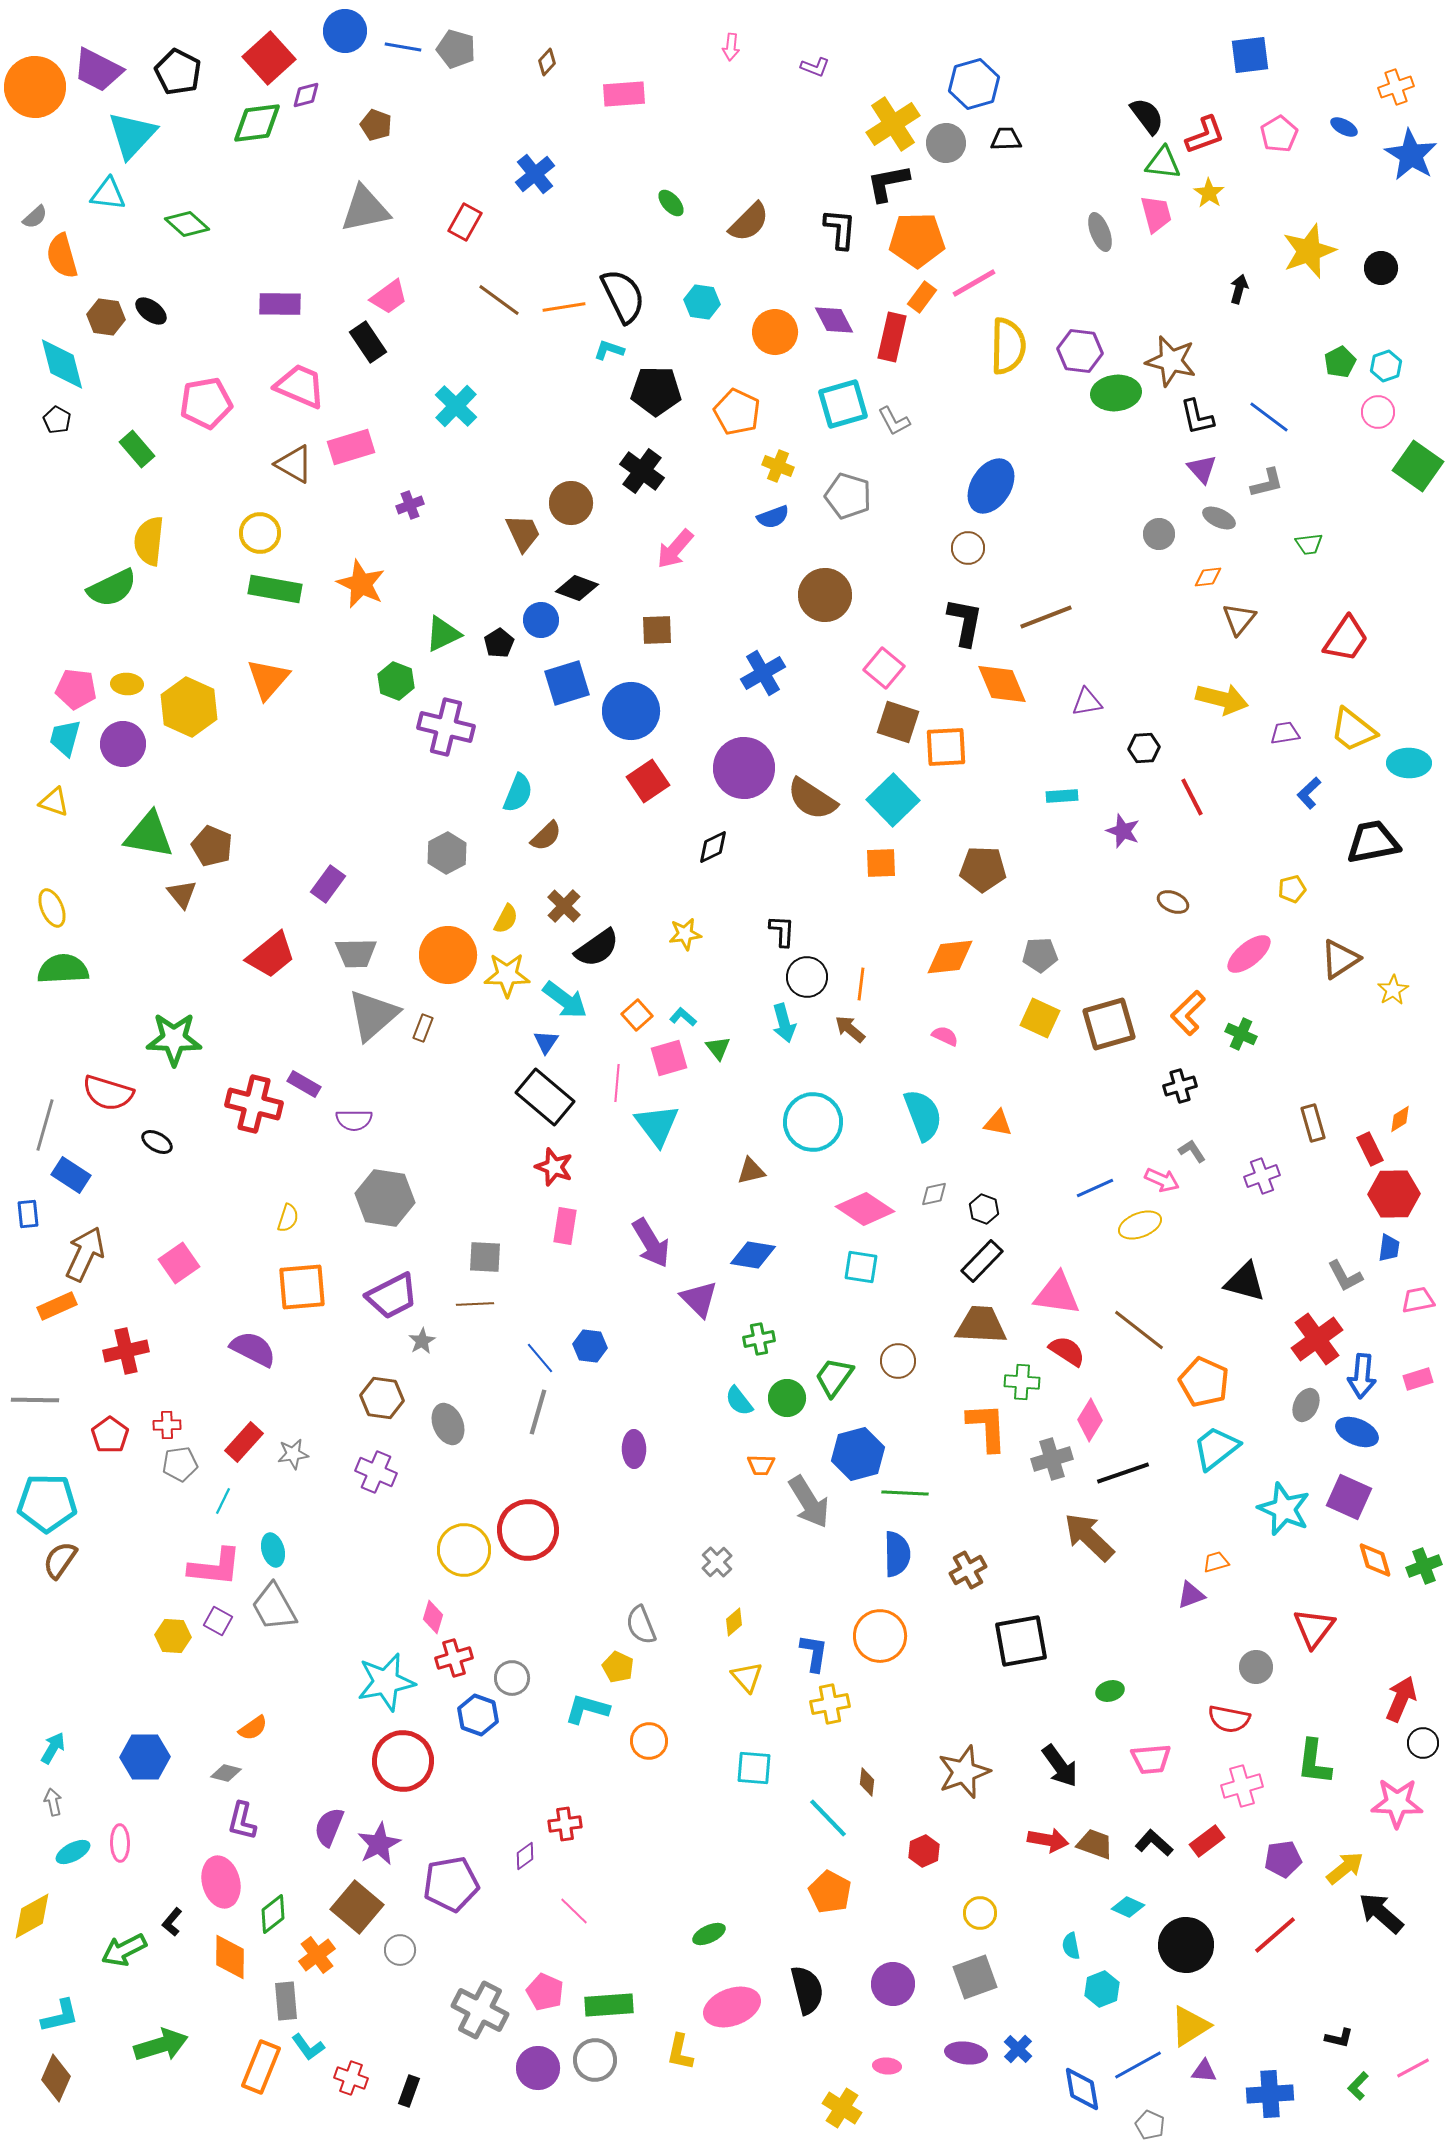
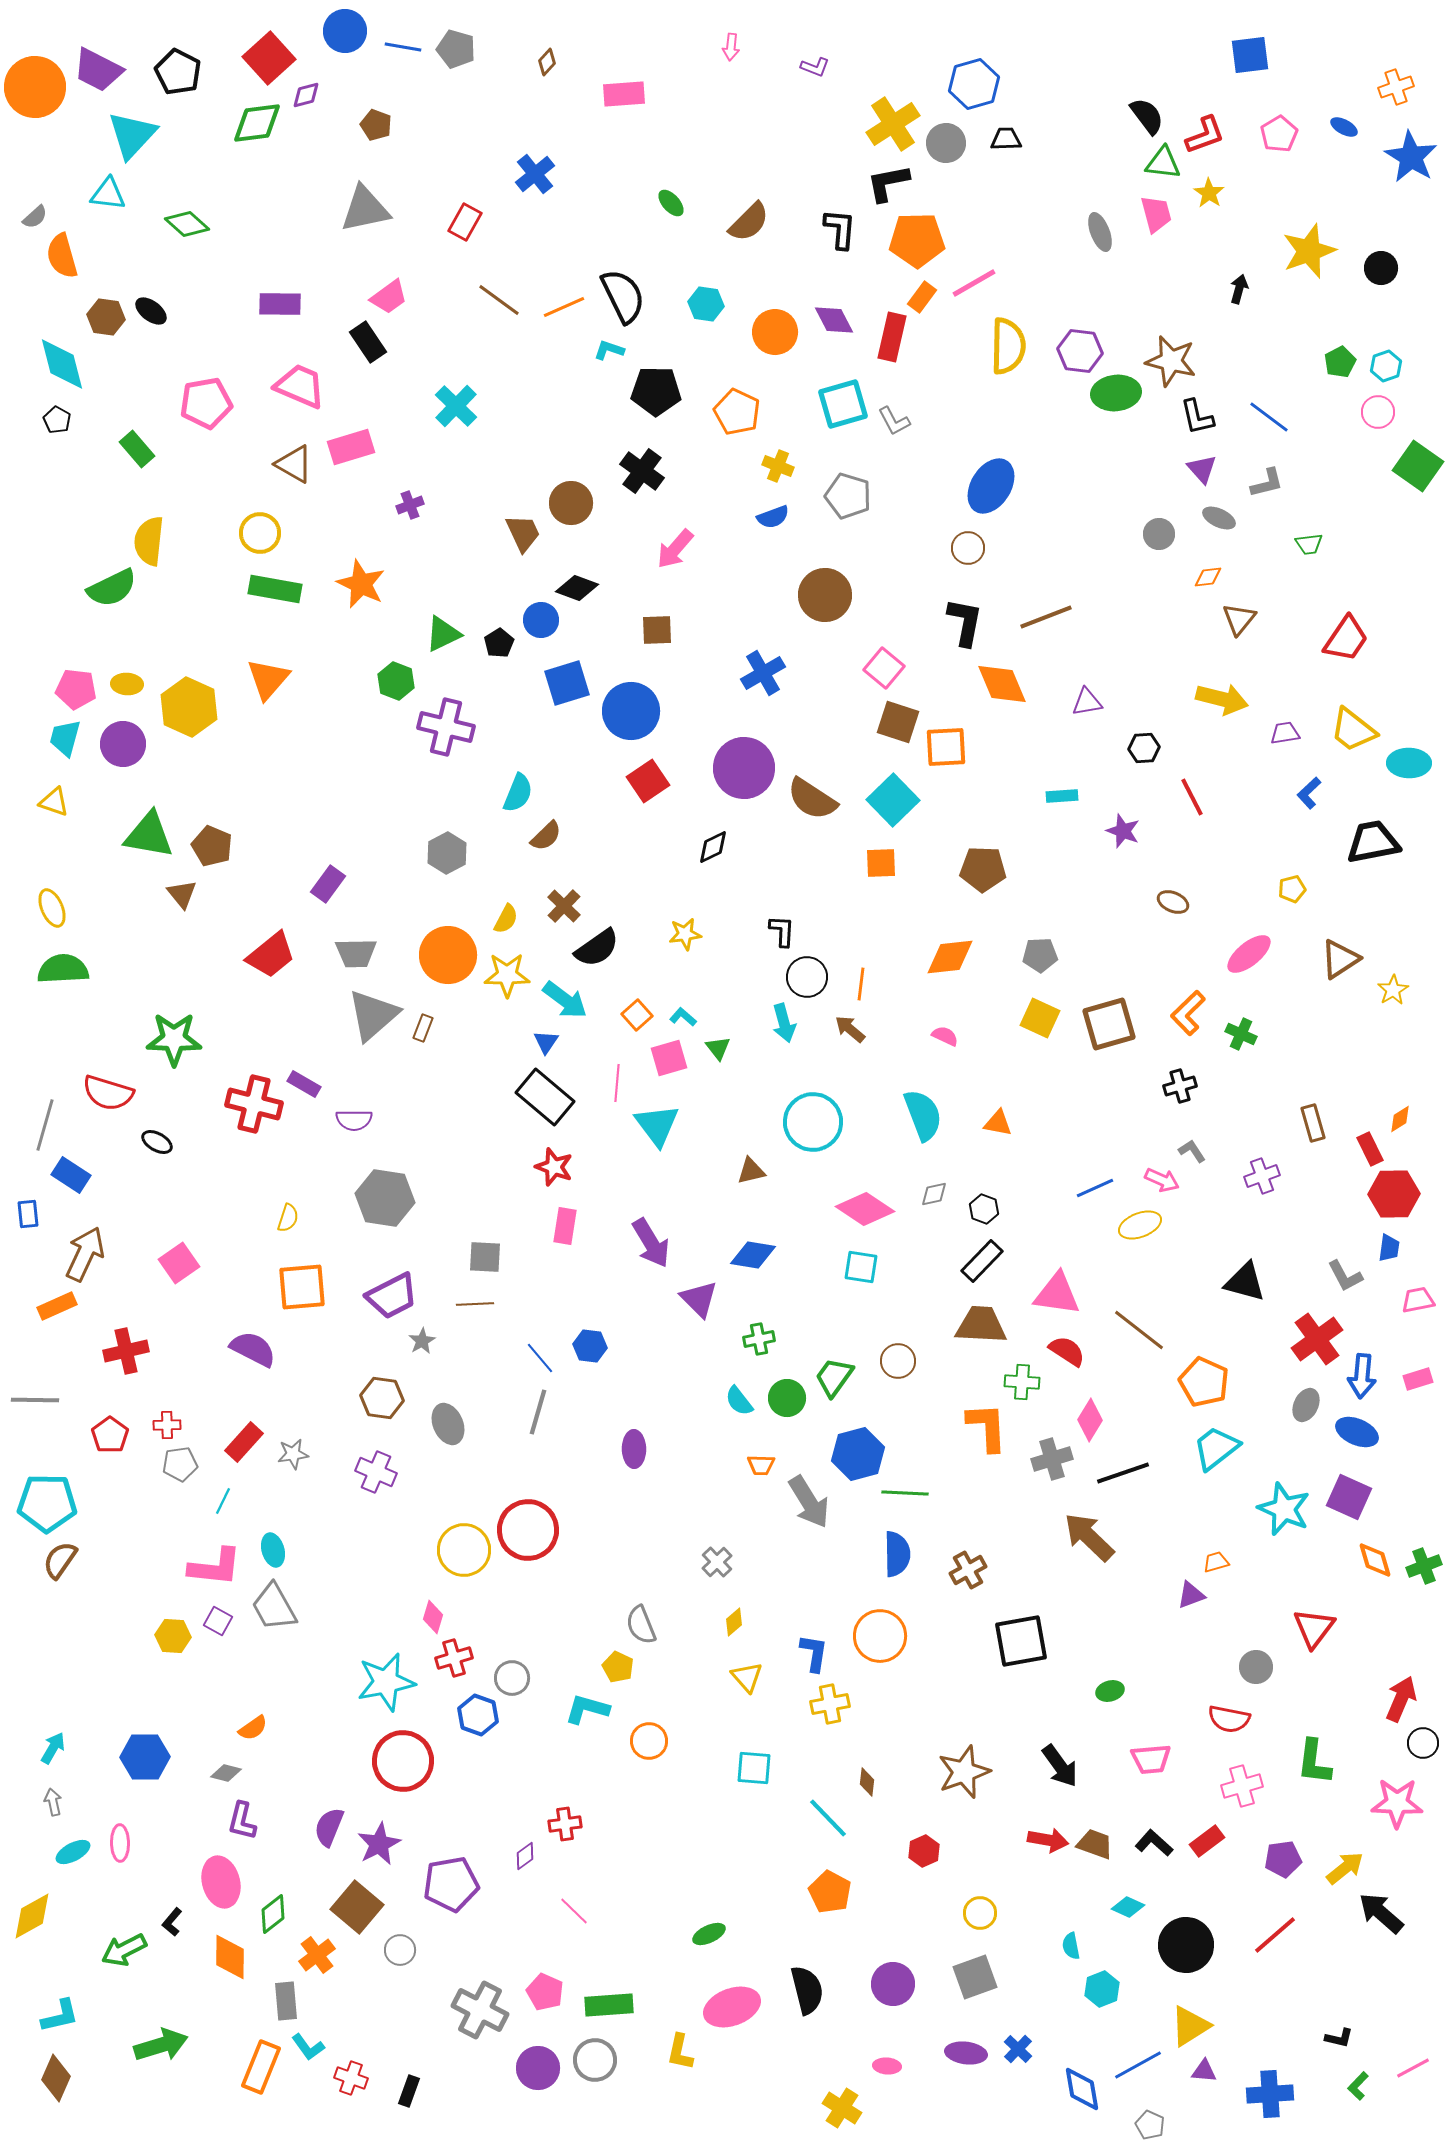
blue star at (1411, 155): moved 2 px down
cyan hexagon at (702, 302): moved 4 px right, 2 px down
orange line at (564, 307): rotated 15 degrees counterclockwise
